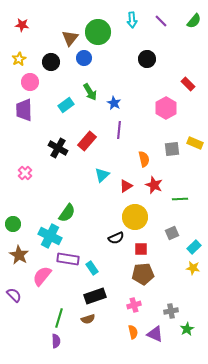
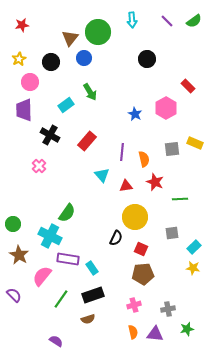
purple line at (161, 21): moved 6 px right
green semicircle at (194, 21): rotated 14 degrees clockwise
red star at (22, 25): rotated 16 degrees counterclockwise
red rectangle at (188, 84): moved 2 px down
blue star at (114, 103): moved 21 px right, 11 px down
purple line at (119, 130): moved 3 px right, 22 px down
black cross at (58, 148): moved 8 px left, 13 px up
pink cross at (25, 173): moved 14 px right, 7 px up
cyan triangle at (102, 175): rotated 28 degrees counterclockwise
red star at (154, 185): moved 1 px right, 3 px up
red triangle at (126, 186): rotated 24 degrees clockwise
gray square at (172, 233): rotated 16 degrees clockwise
black semicircle at (116, 238): rotated 42 degrees counterclockwise
red square at (141, 249): rotated 24 degrees clockwise
black rectangle at (95, 296): moved 2 px left, 1 px up
gray cross at (171, 311): moved 3 px left, 2 px up
green line at (59, 318): moved 2 px right, 19 px up; rotated 18 degrees clockwise
green star at (187, 329): rotated 16 degrees clockwise
purple triangle at (155, 334): rotated 18 degrees counterclockwise
purple semicircle at (56, 341): rotated 56 degrees counterclockwise
